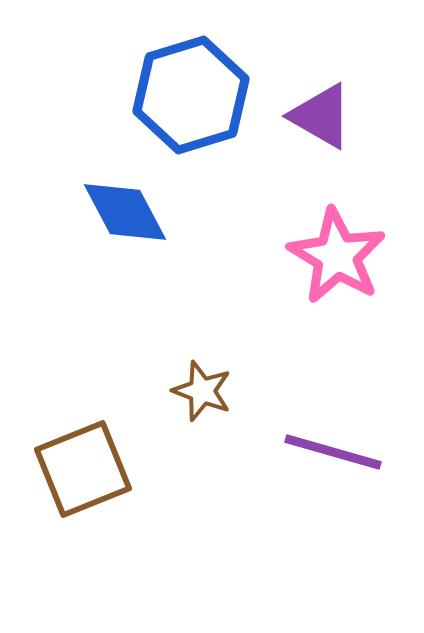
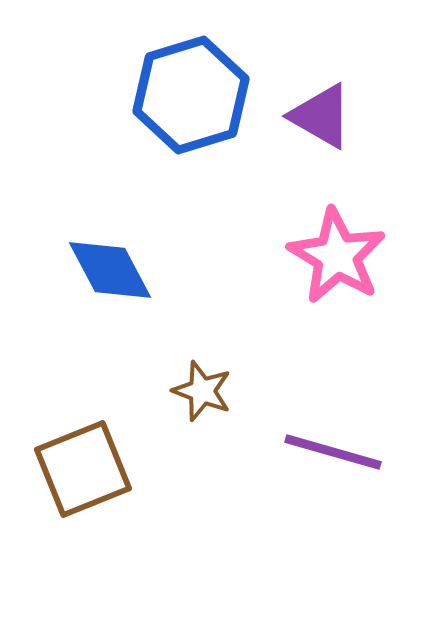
blue diamond: moved 15 px left, 58 px down
